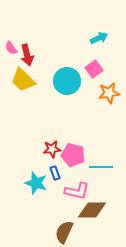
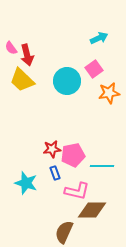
yellow trapezoid: moved 1 px left
pink pentagon: rotated 25 degrees counterclockwise
cyan line: moved 1 px right, 1 px up
cyan star: moved 10 px left
